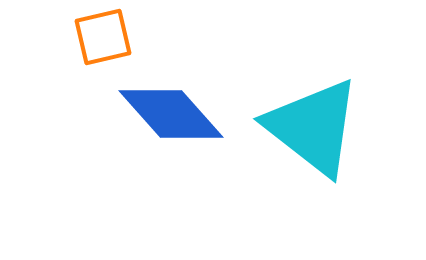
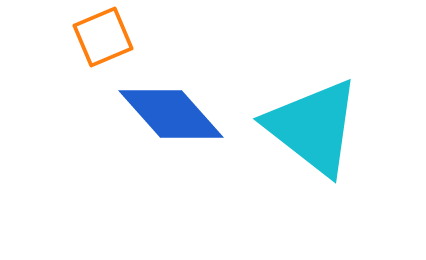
orange square: rotated 10 degrees counterclockwise
